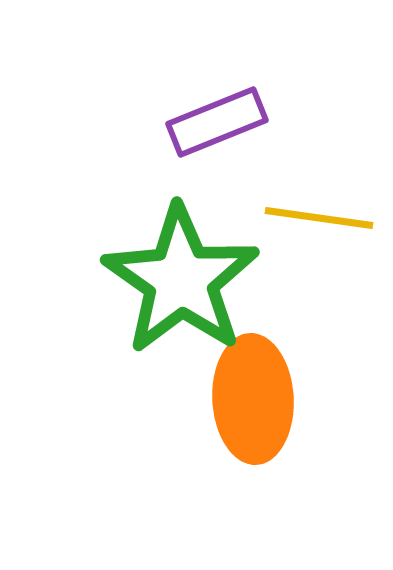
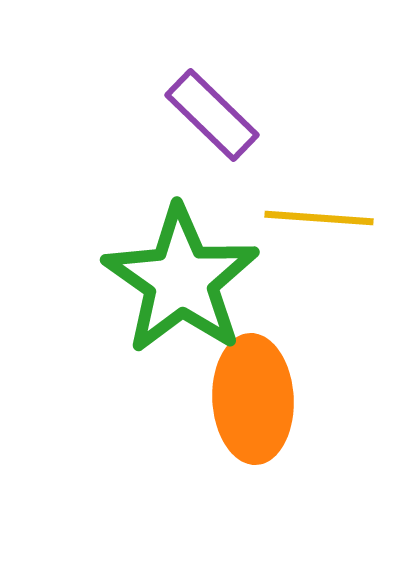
purple rectangle: moved 5 px left, 7 px up; rotated 66 degrees clockwise
yellow line: rotated 4 degrees counterclockwise
